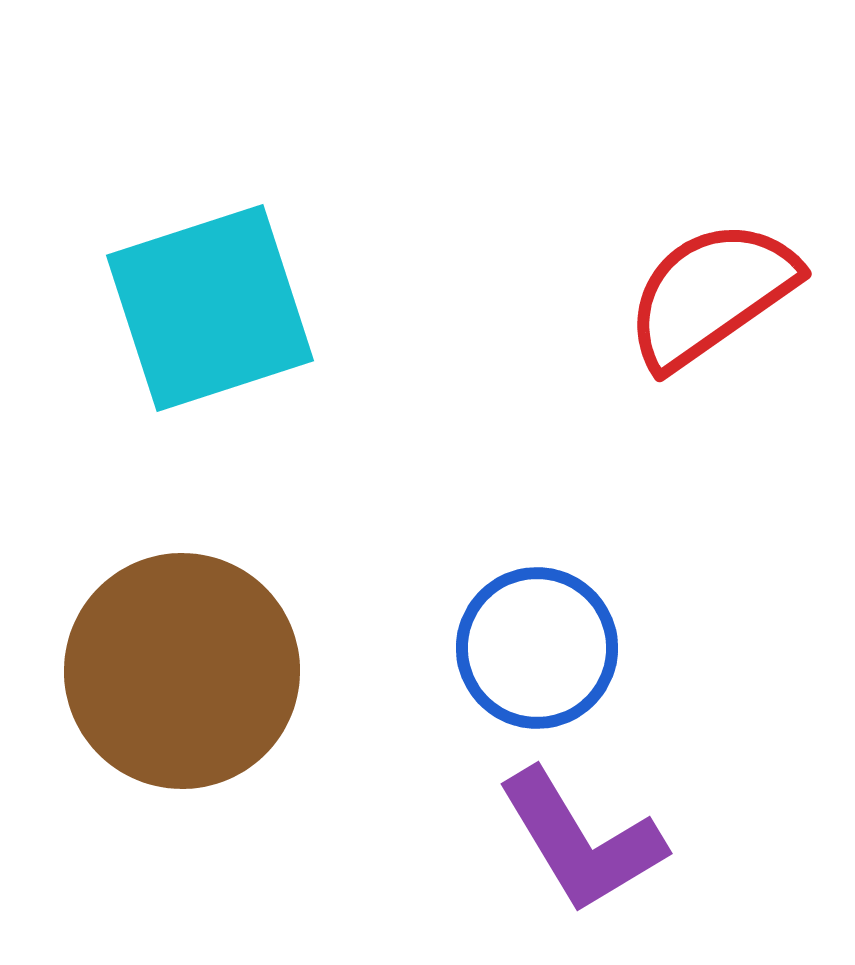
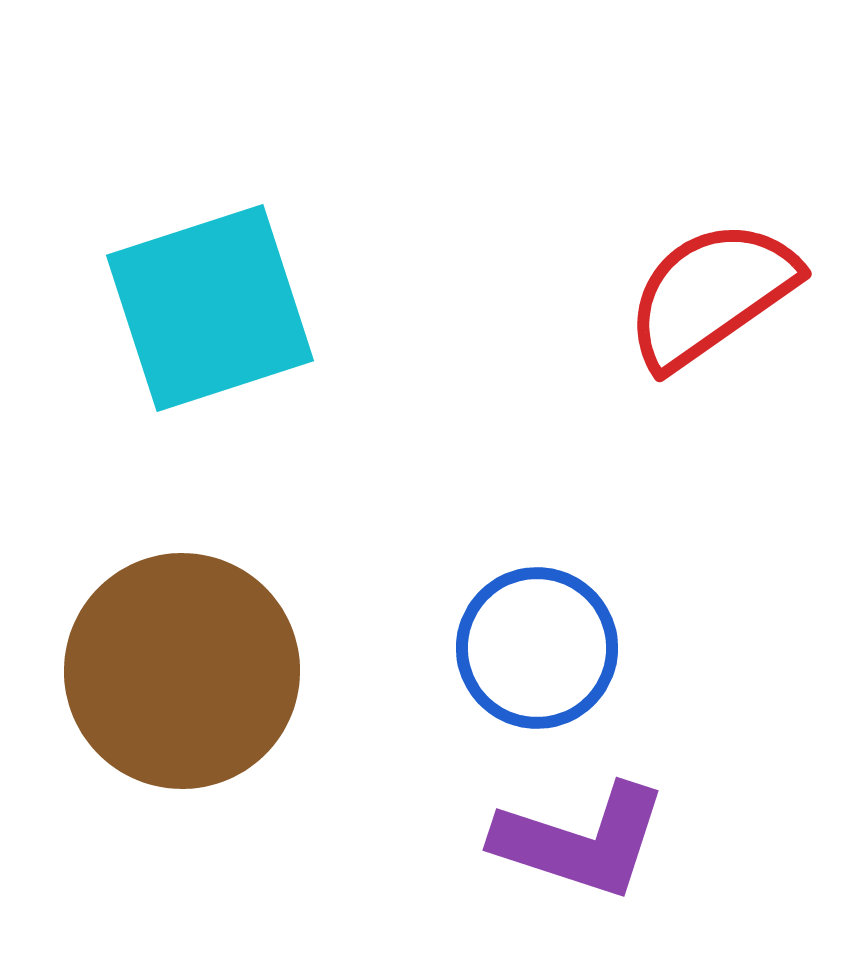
purple L-shape: rotated 41 degrees counterclockwise
